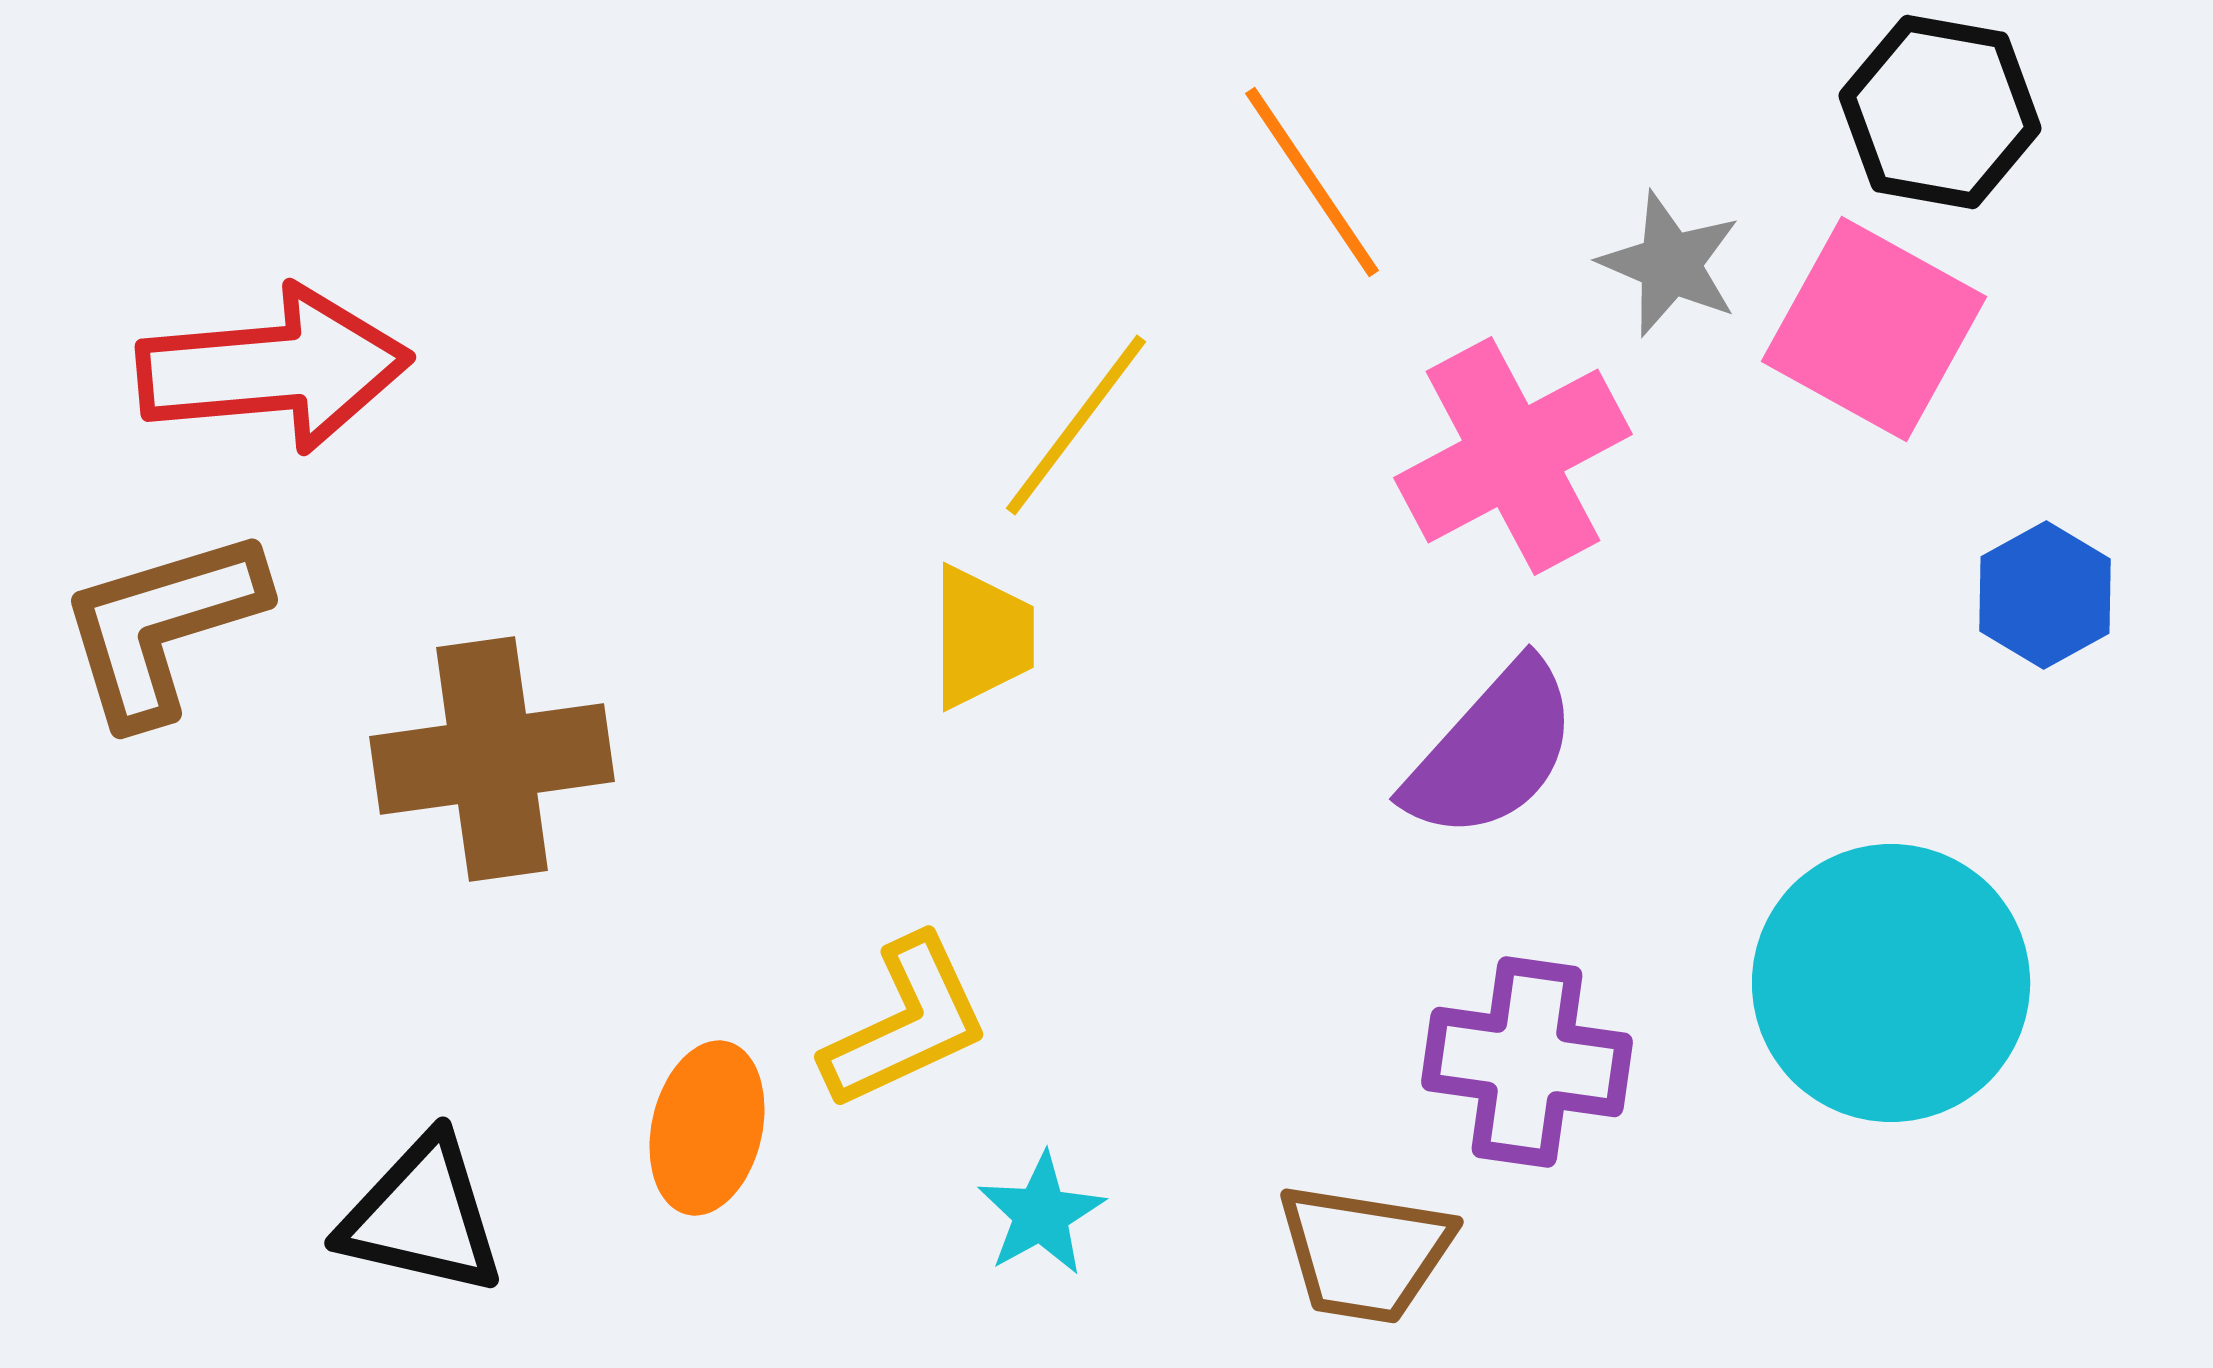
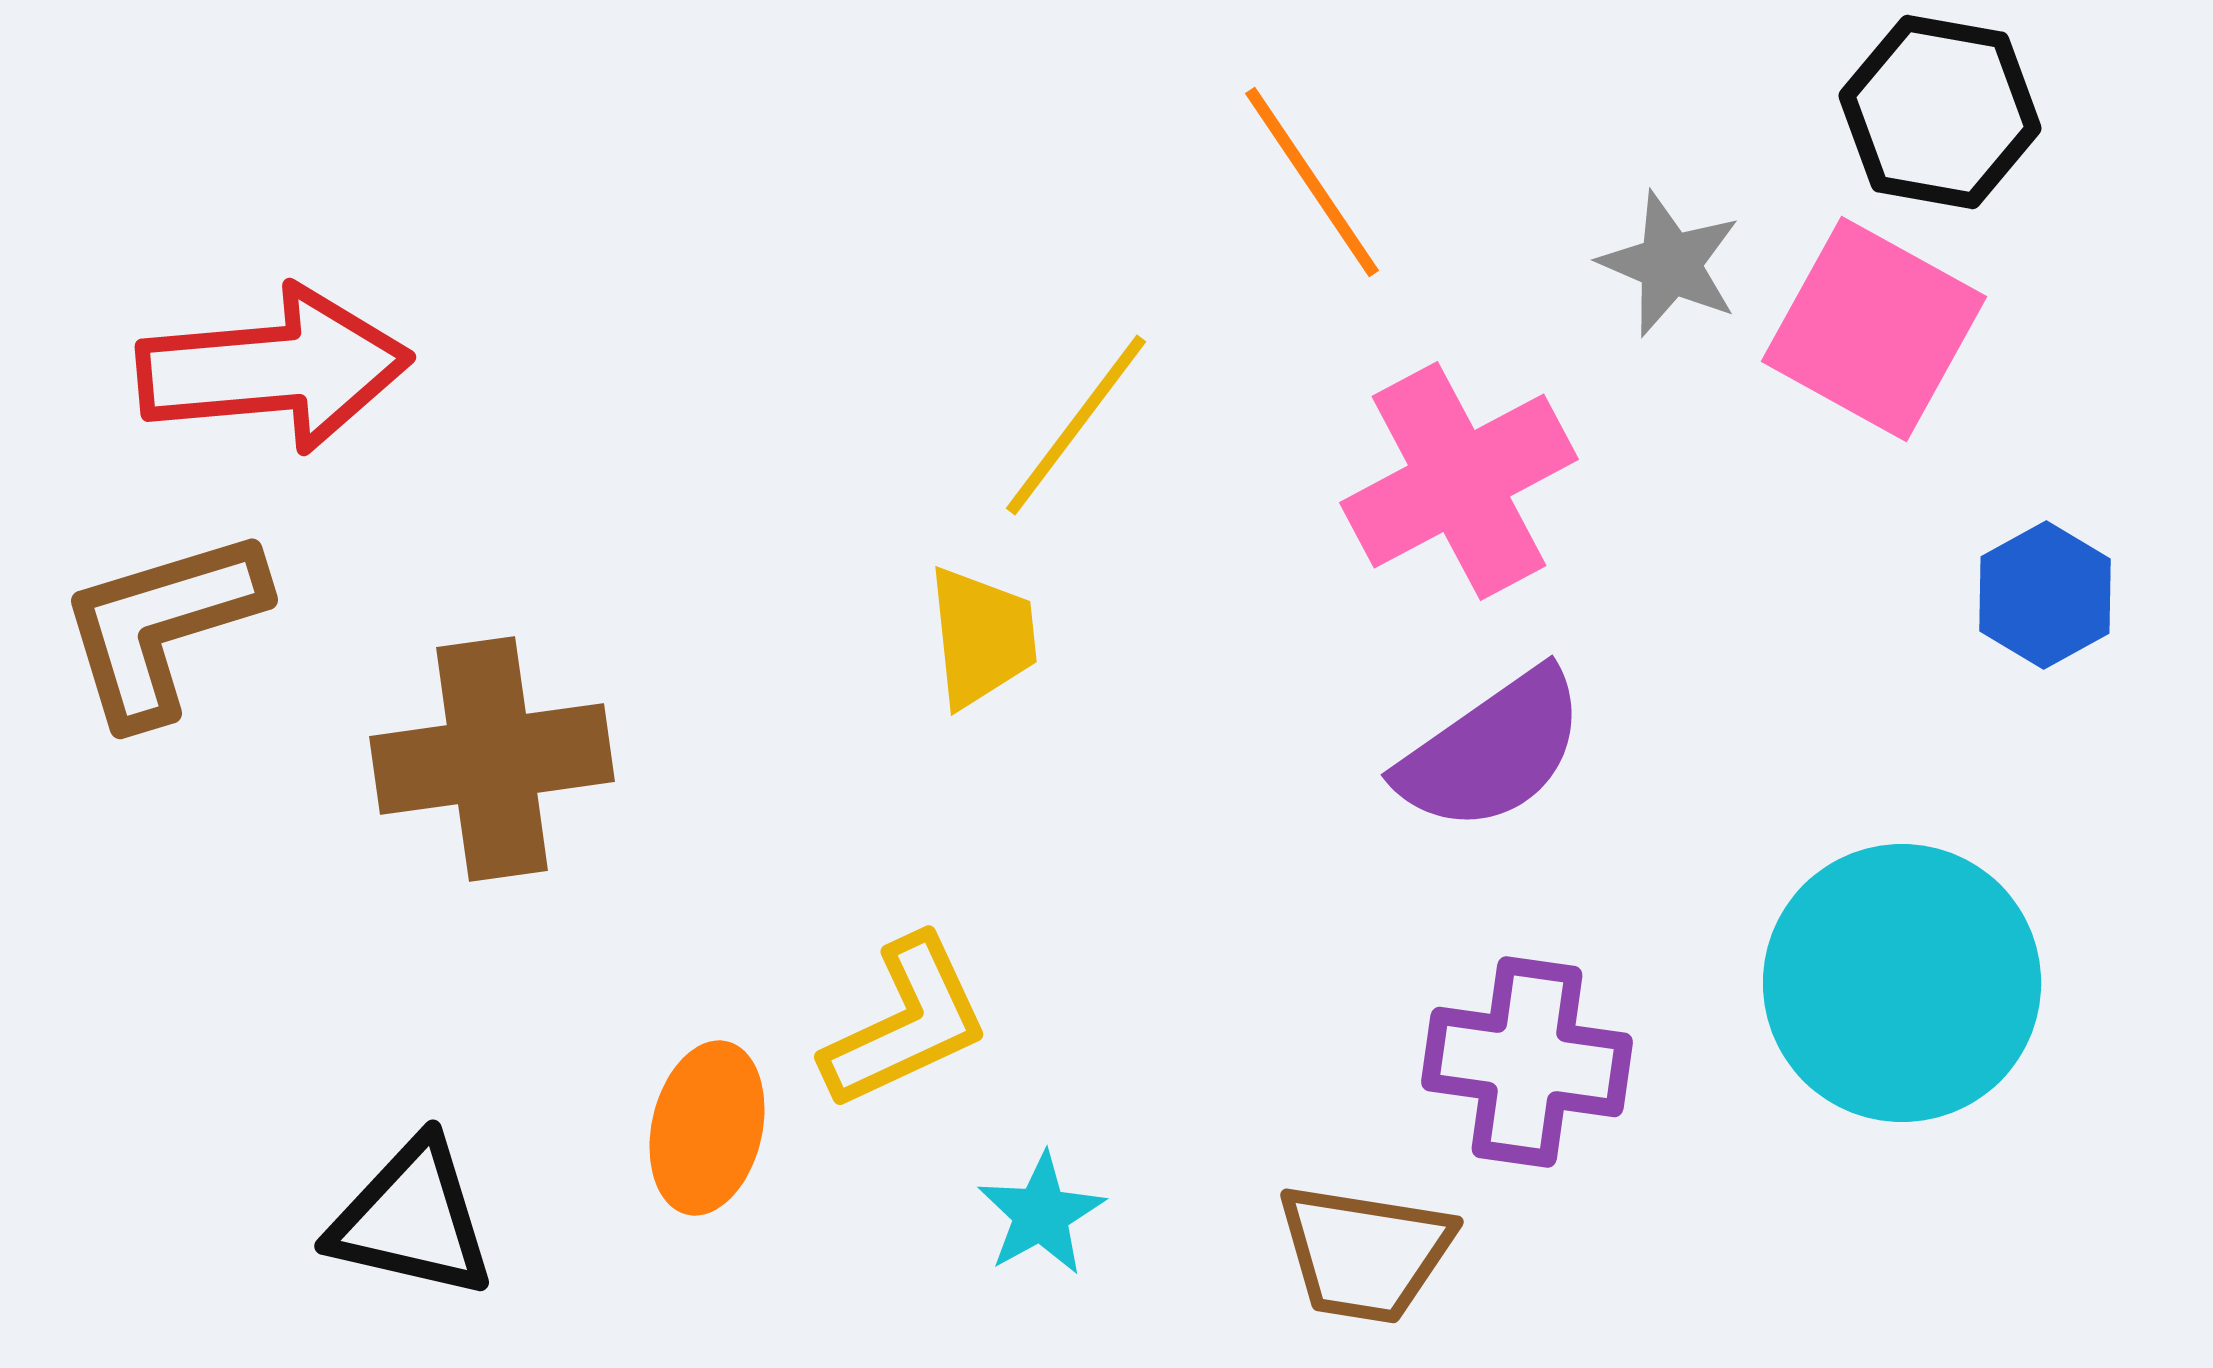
pink cross: moved 54 px left, 25 px down
yellow trapezoid: rotated 6 degrees counterclockwise
purple semicircle: rotated 13 degrees clockwise
cyan circle: moved 11 px right
black triangle: moved 10 px left, 3 px down
